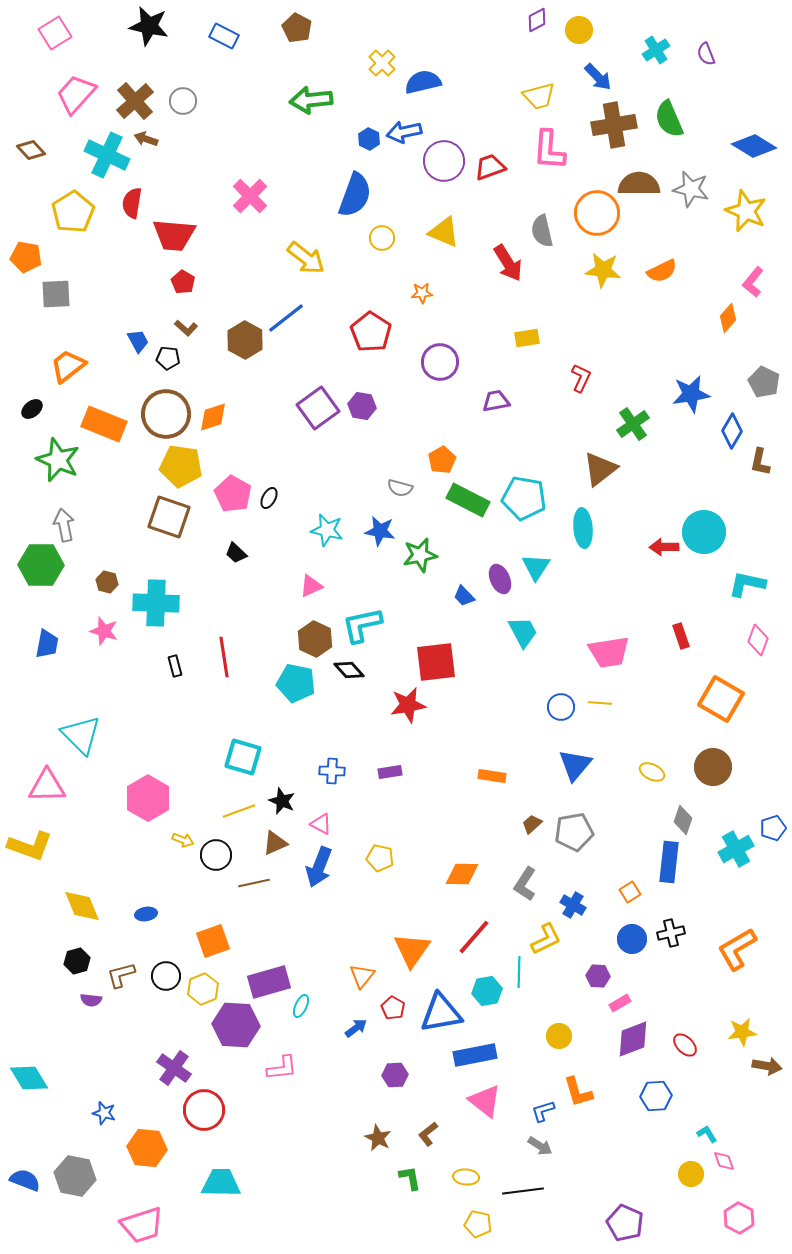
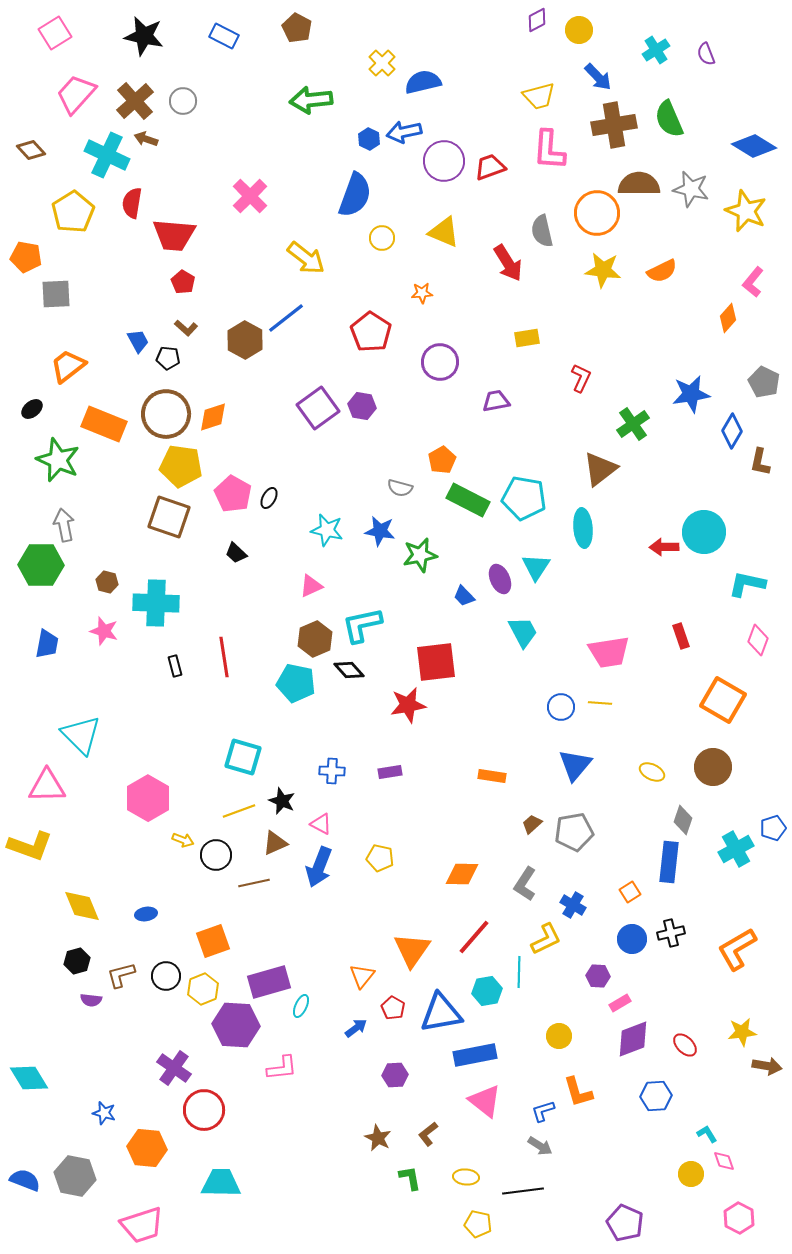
black star at (149, 26): moved 5 px left, 10 px down
brown hexagon at (315, 639): rotated 12 degrees clockwise
orange square at (721, 699): moved 2 px right, 1 px down
